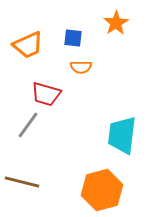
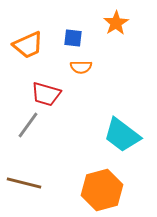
cyan trapezoid: rotated 60 degrees counterclockwise
brown line: moved 2 px right, 1 px down
